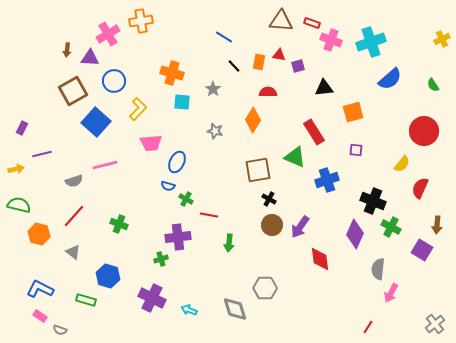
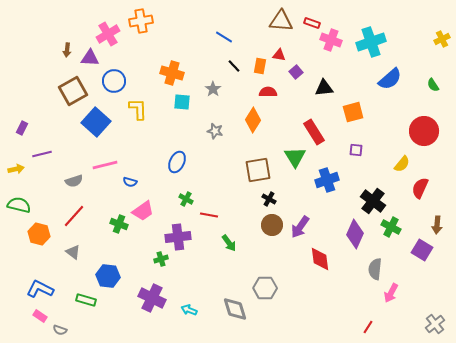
orange rectangle at (259, 62): moved 1 px right, 4 px down
purple square at (298, 66): moved 2 px left, 6 px down; rotated 24 degrees counterclockwise
yellow L-shape at (138, 109): rotated 45 degrees counterclockwise
pink trapezoid at (151, 143): moved 8 px left, 68 px down; rotated 30 degrees counterclockwise
green triangle at (295, 157): rotated 35 degrees clockwise
blue semicircle at (168, 186): moved 38 px left, 4 px up
black cross at (373, 201): rotated 15 degrees clockwise
green arrow at (229, 243): rotated 42 degrees counterclockwise
gray semicircle at (378, 269): moved 3 px left
blue hexagon at (108, 276): rotated 10 degrees counterclockwise
